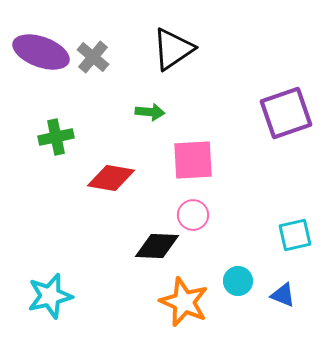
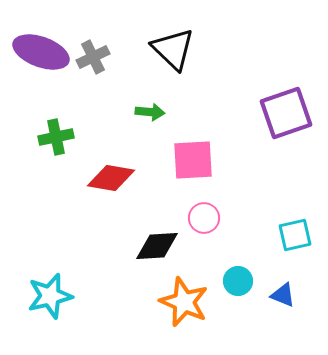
black triangle: rotated 42 degrees counterclockwise
gray cross: rotated 24 degrees clockwise
pink circle: moved 11 px right, 3 px down
black diamond: rotated 6 degrees counterclockwise
